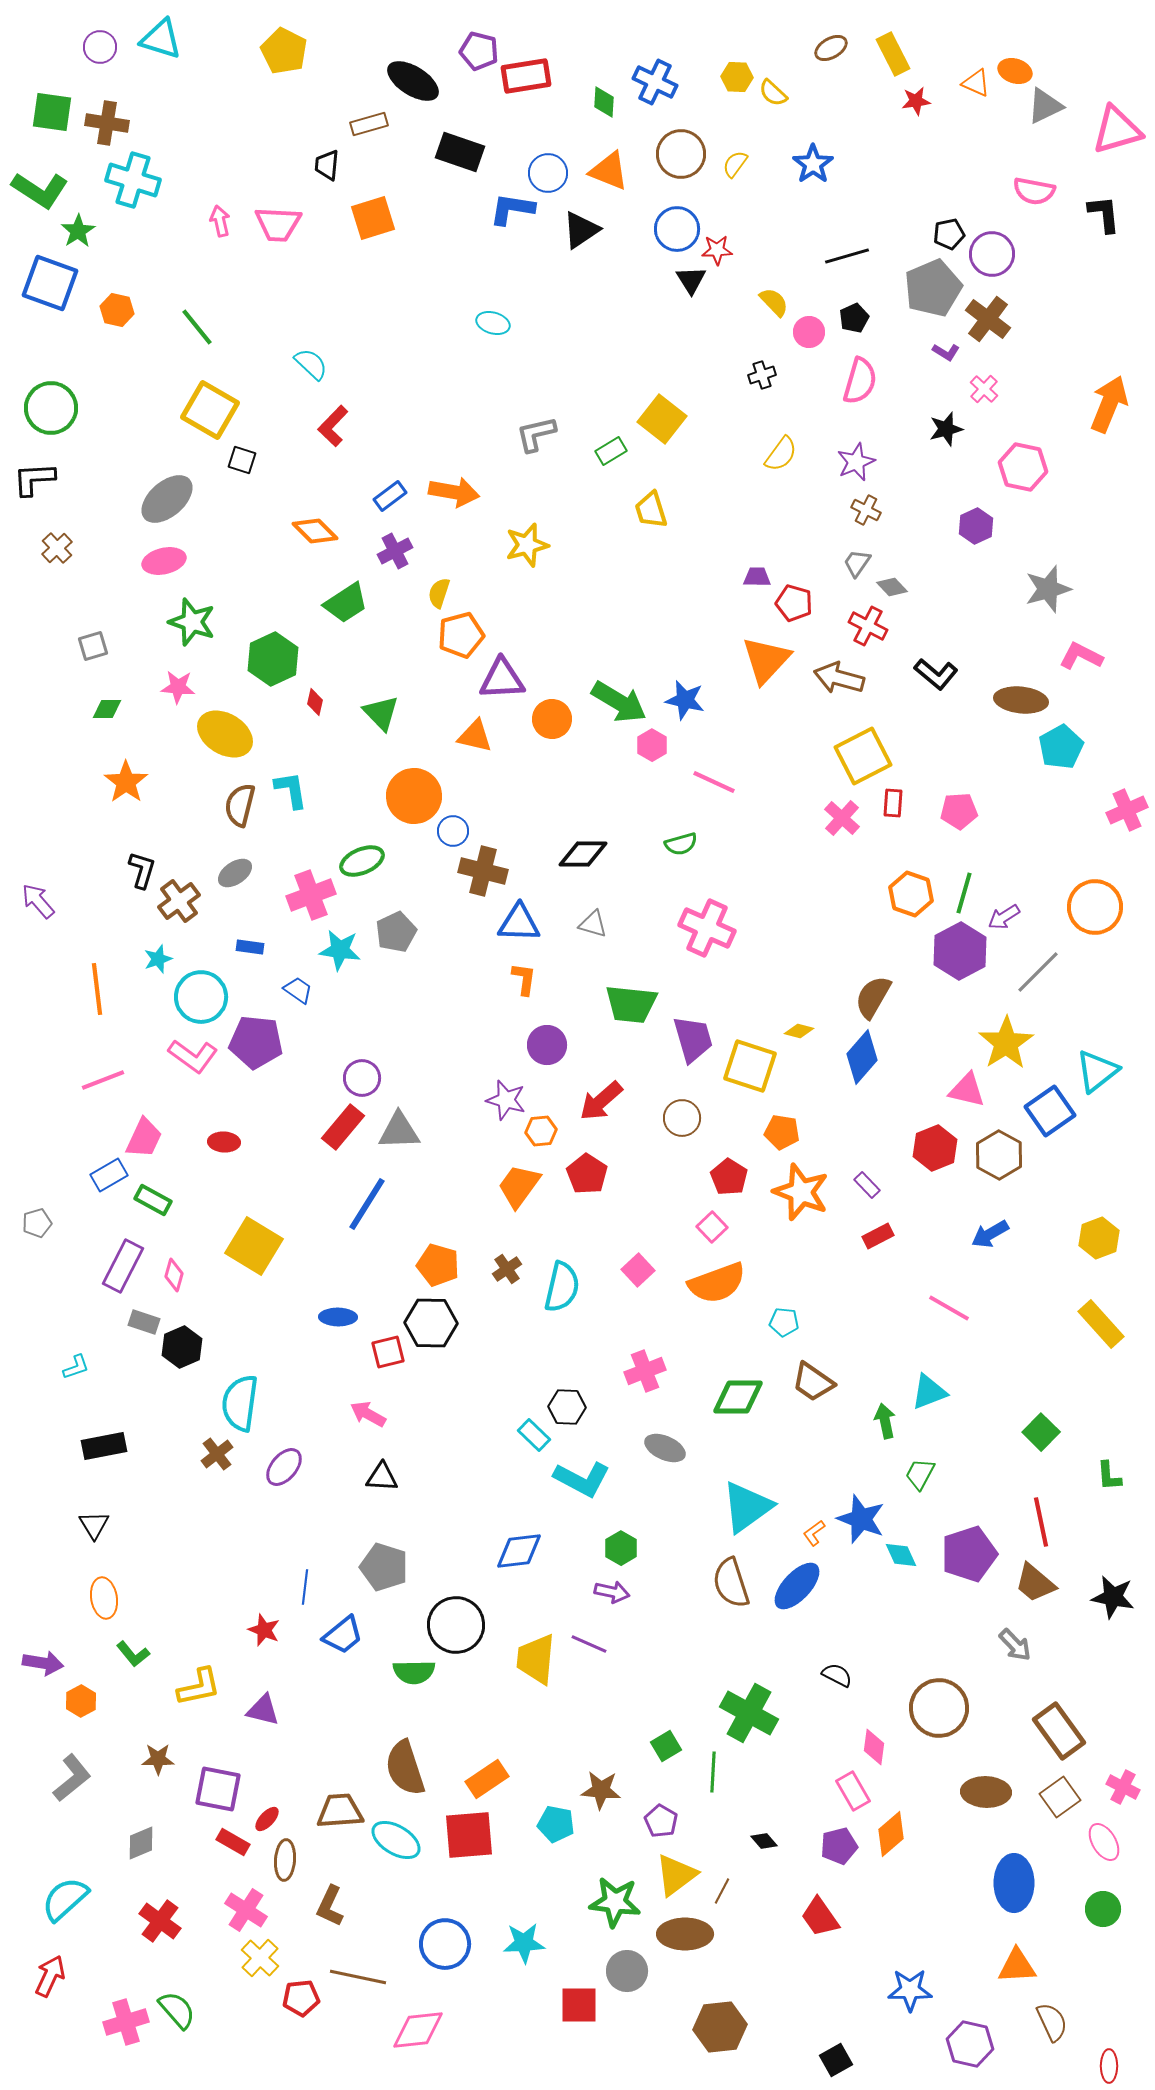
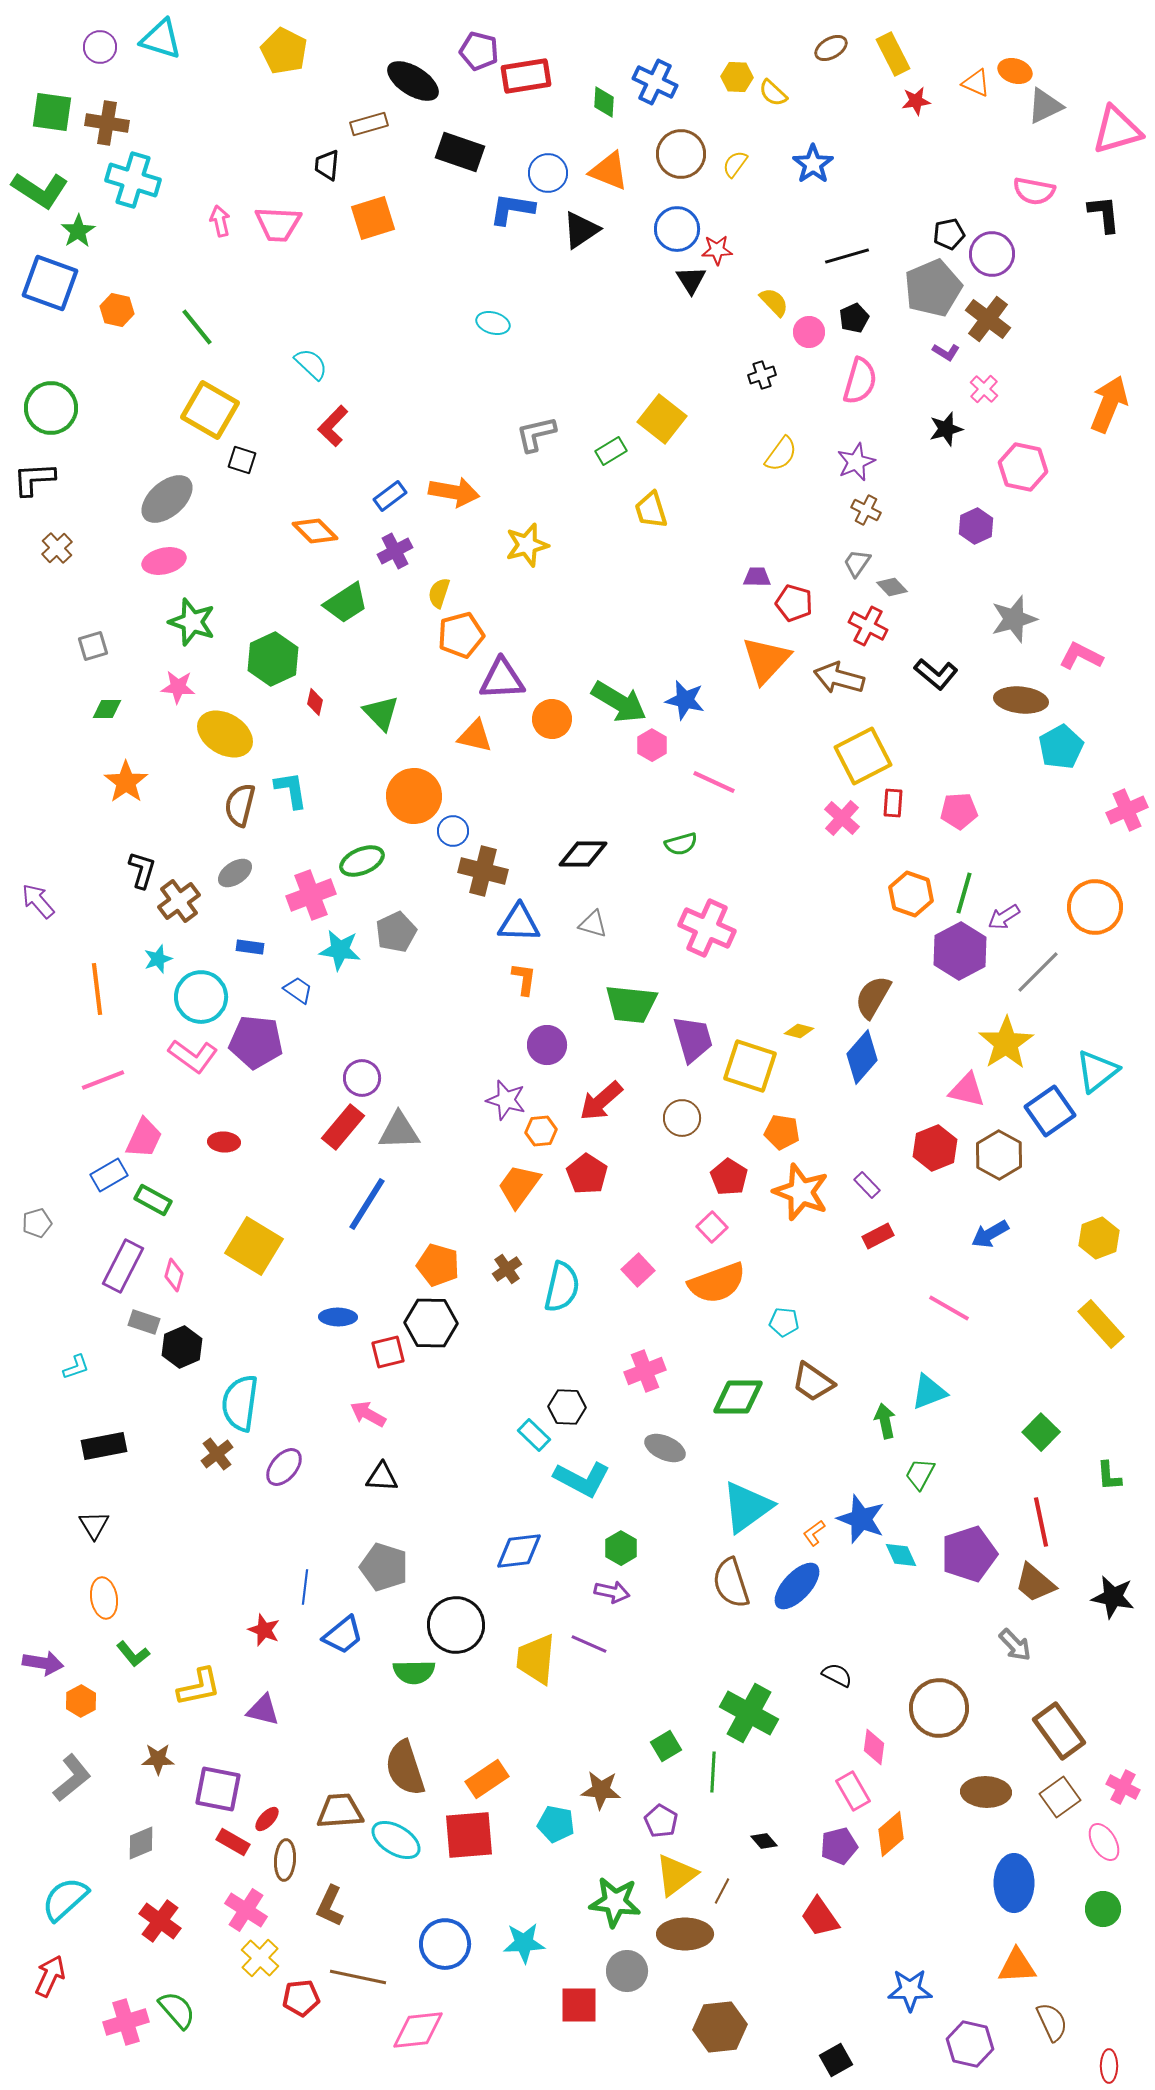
gray star at (1048, 589): moved 34 px left, 30 px down
